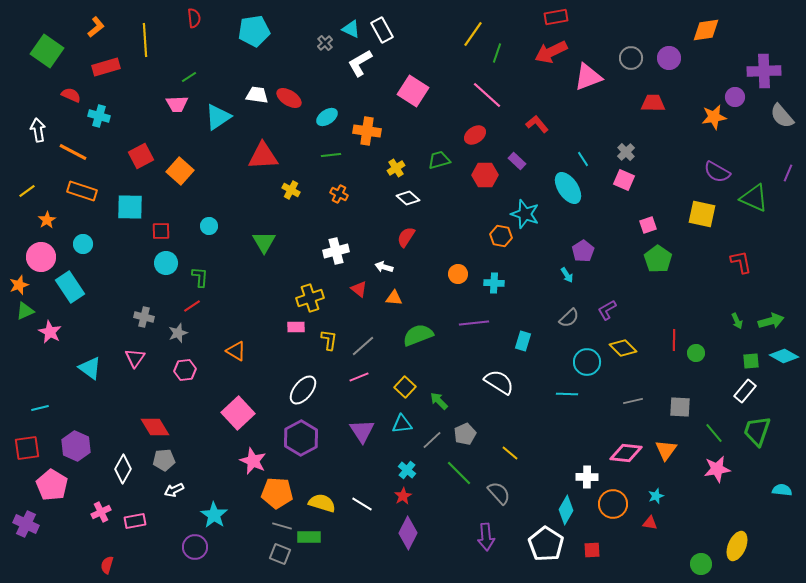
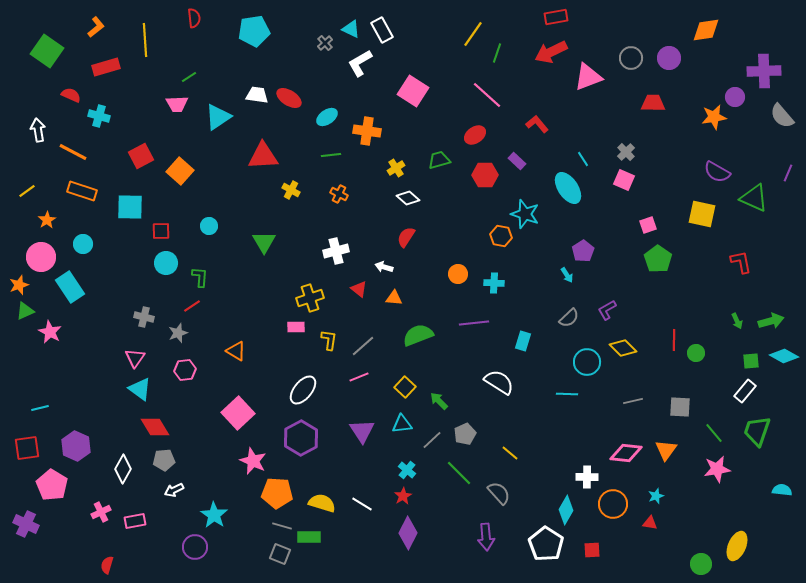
cyan triangle at (90, 368): moved 50 px right, 21 px down
